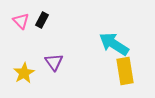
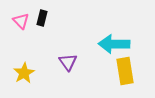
black rectangle: moved 2 px up; rotated 14 degrees counterclockwise
cyan arrow: rotated 32 degrees counterclockwise
purple triangle: moved 14 px right
